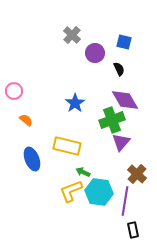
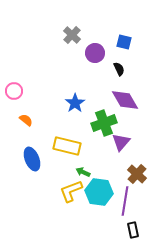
green cross: moved 8 px left, 3 px down
